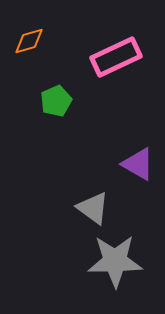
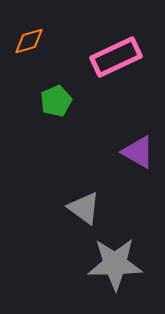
purple triangle: moved 12 px up
gray triangle: moved 9 px left
gray star: moved 3 px down
